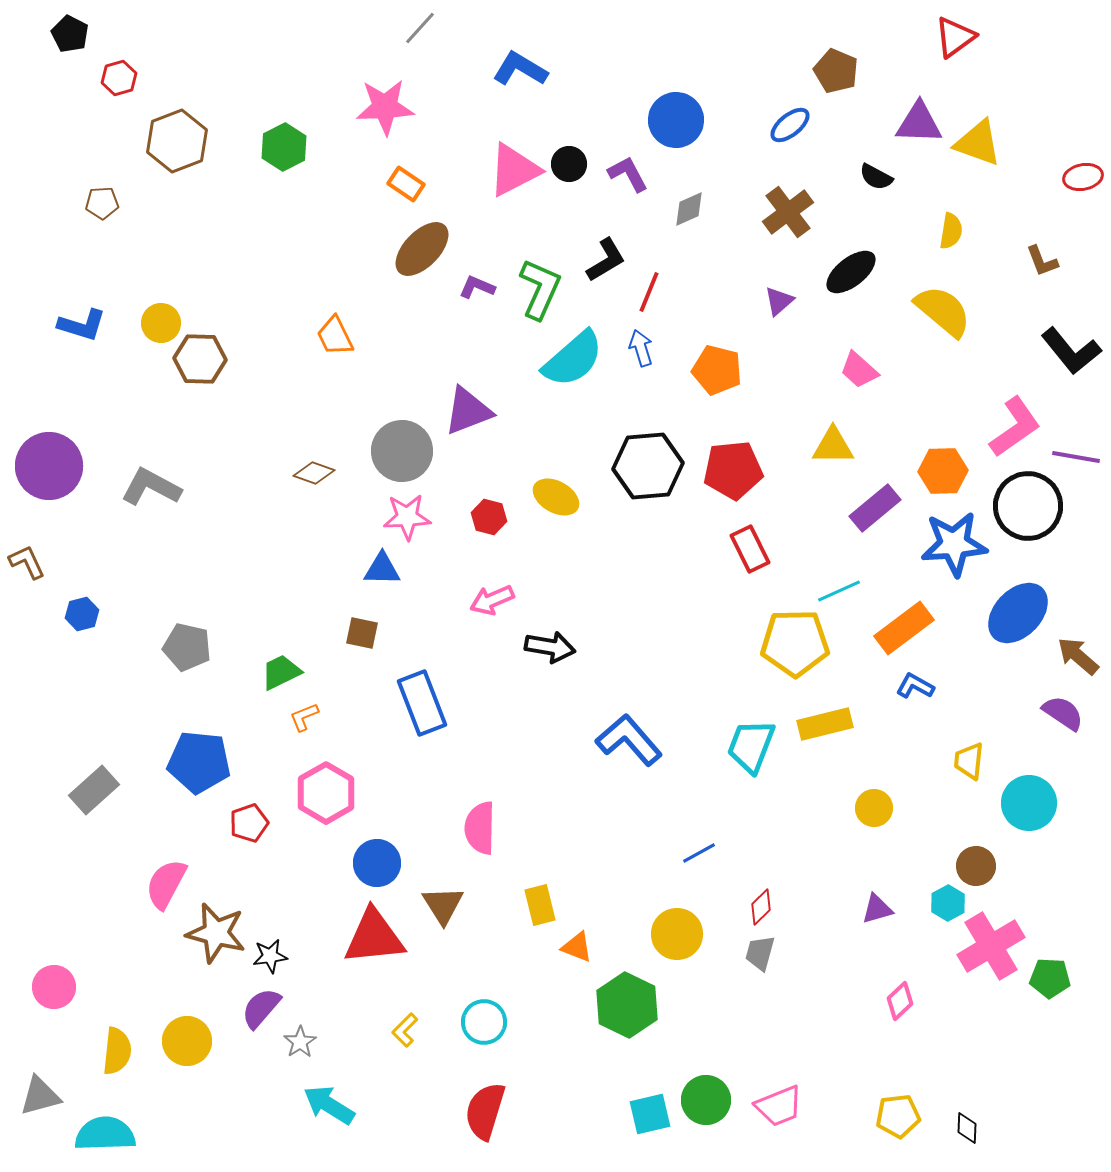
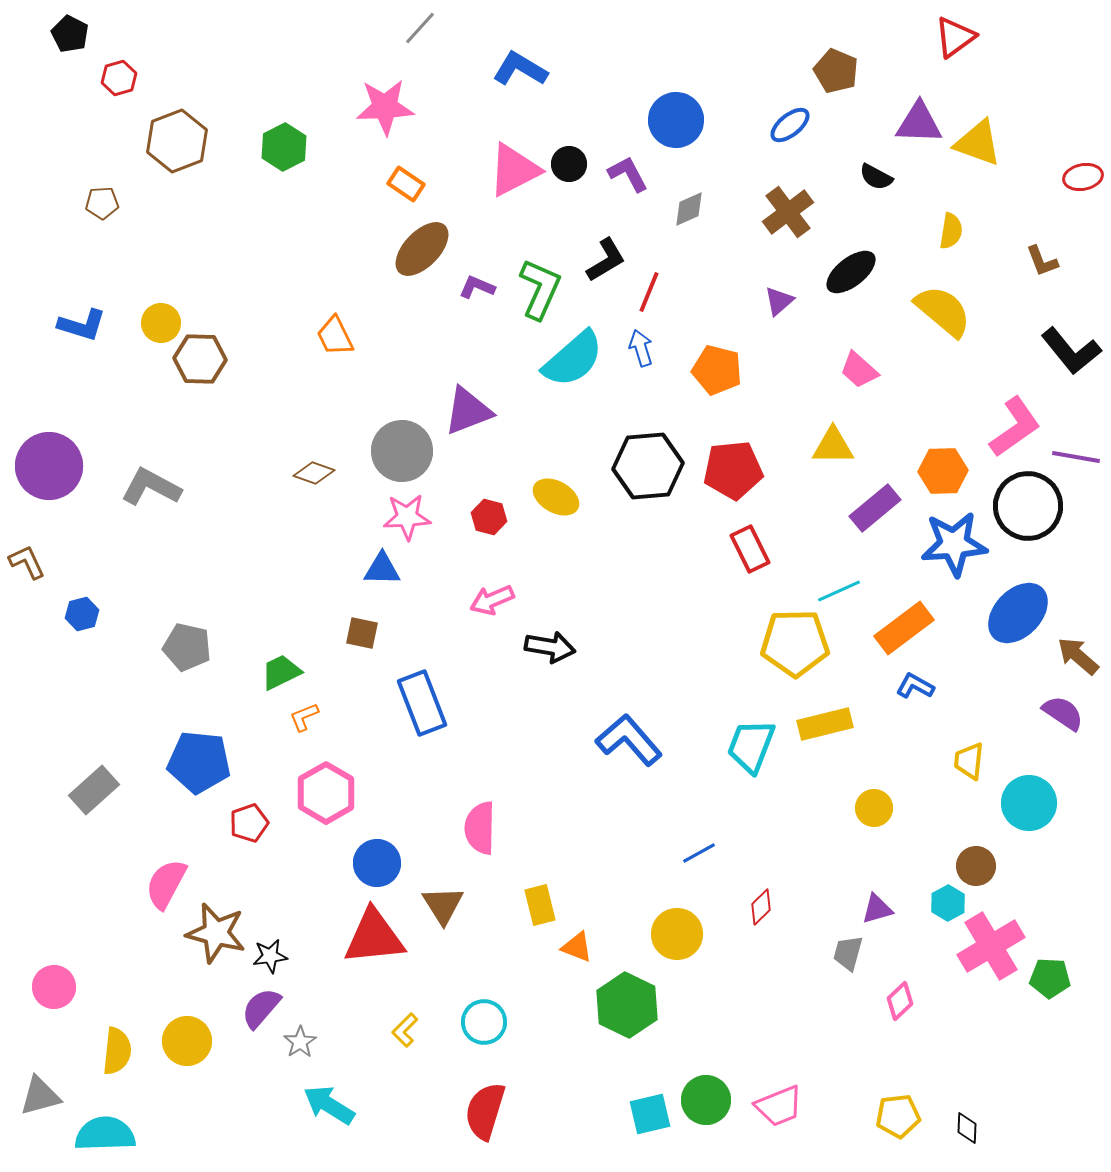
gray trapezoid at (760, 953): moved 88 px right
